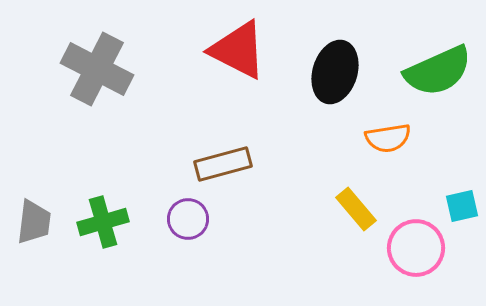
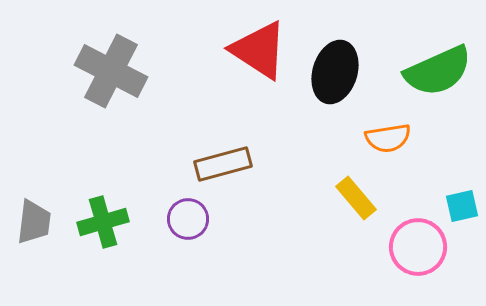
red triangle: moved 21 px right; rotated 6 degrees clockwise
gray cross: moved 14 px right, 2 px down
yellow rectangle: moved 11 px up
pink circle: moved 2 px right, 1 px up
